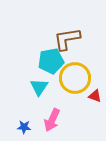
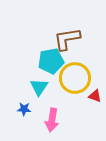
pink arrow: rotated 15 degrees counterclockwise
blue star: moved 18 px up
